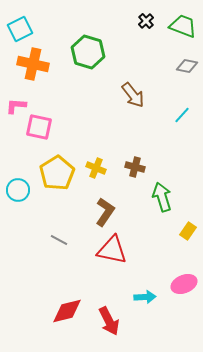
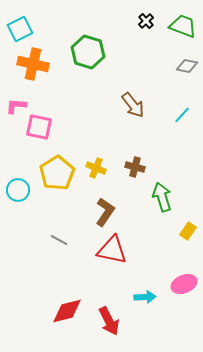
brown arrow: moved 10 px down
